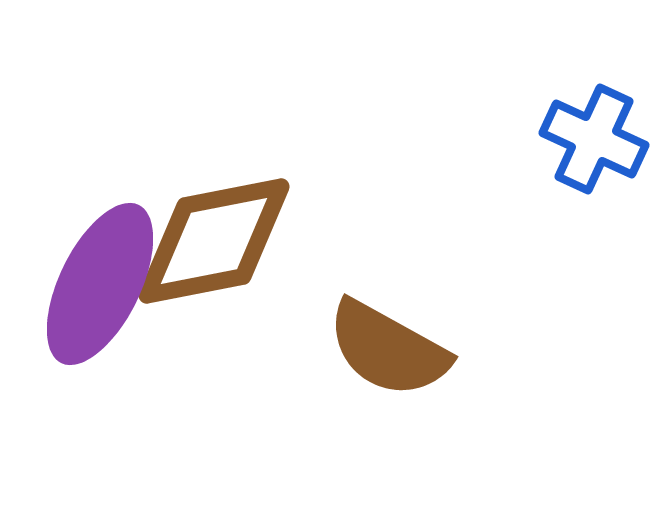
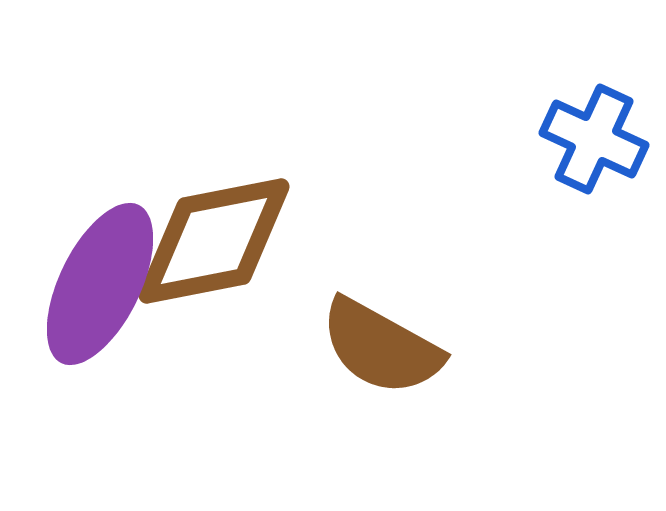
brown semicircle: moved 7 px left, 2 px up
